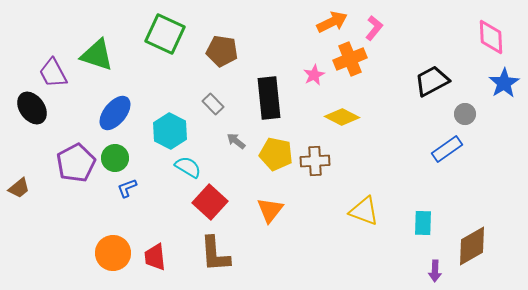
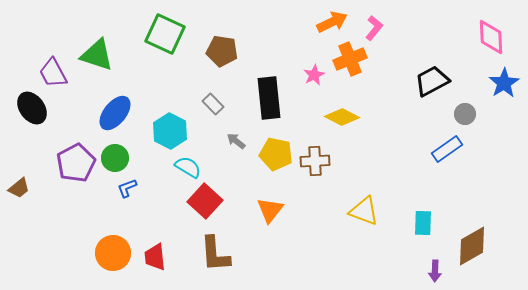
red square: moved 5 px left, 1 px up
